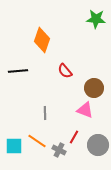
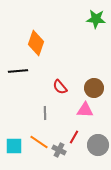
orange diamond: moved 6 px left, 3 px down
red semicircle: moved 5 px left, 16 px down
pink triangle: rotated 18 degrees counterclockwise
orange line: moved 2 px right, 1 px down
